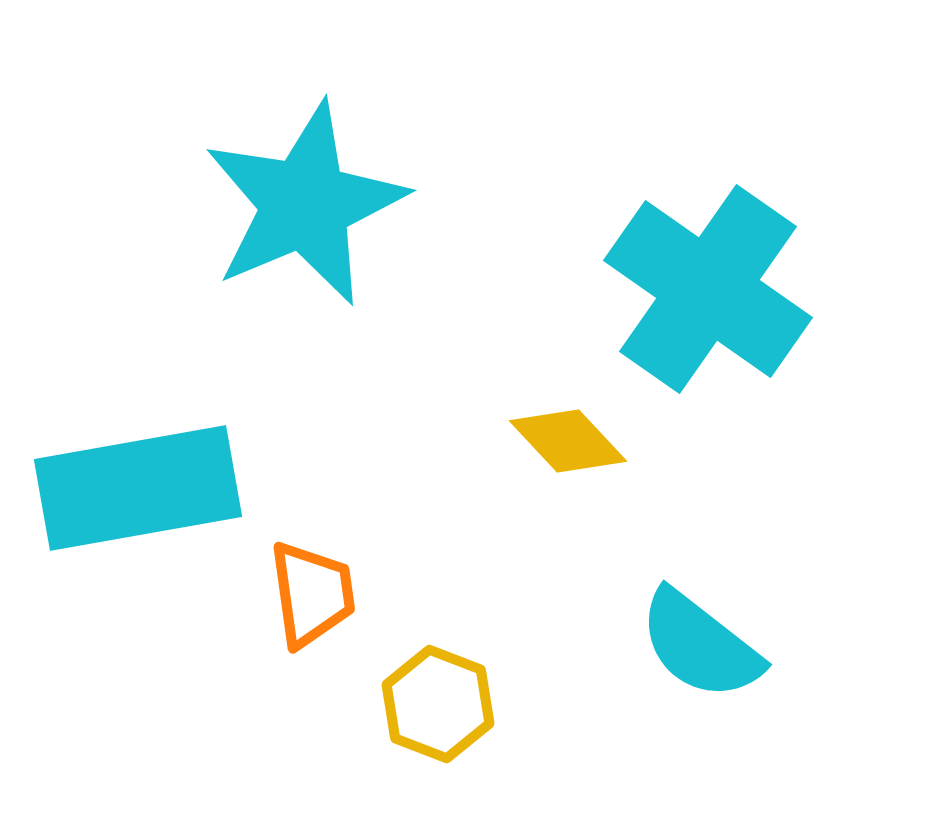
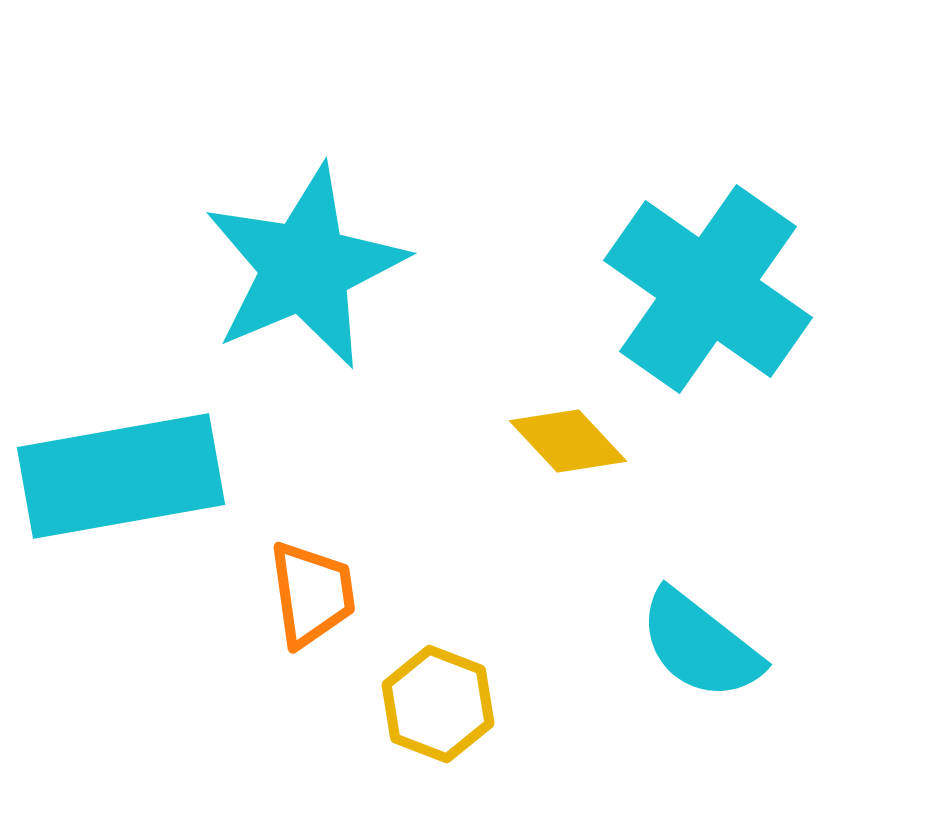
cyan star: moved 63 px down
cyan rectangle: moved 17 px left, 12 px up
